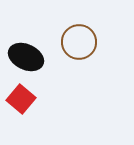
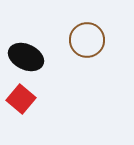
brown circle: moved 8 px right, 2 px up
